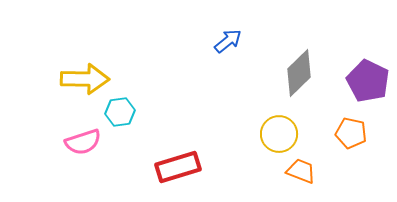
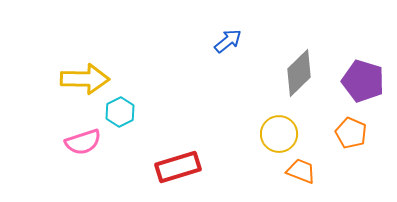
purple pentagon: moved 5 px left; rotated 9 degrees counterclockwise
cyan hexagon: rotated 20 degrees counterclockwise
orange pentagon: rotated 12 degrees clockwise
